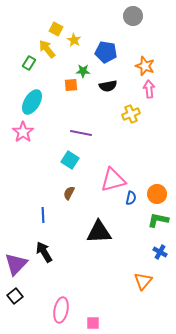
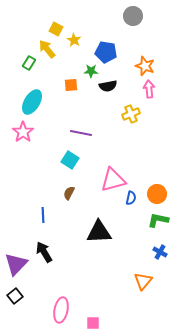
green star: moved 8 px right
